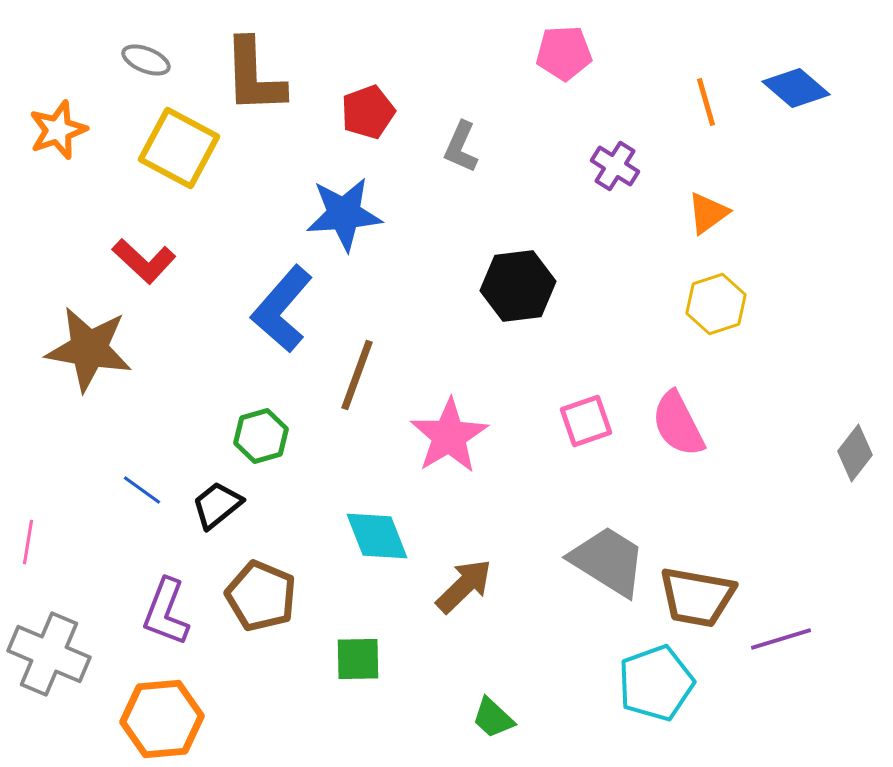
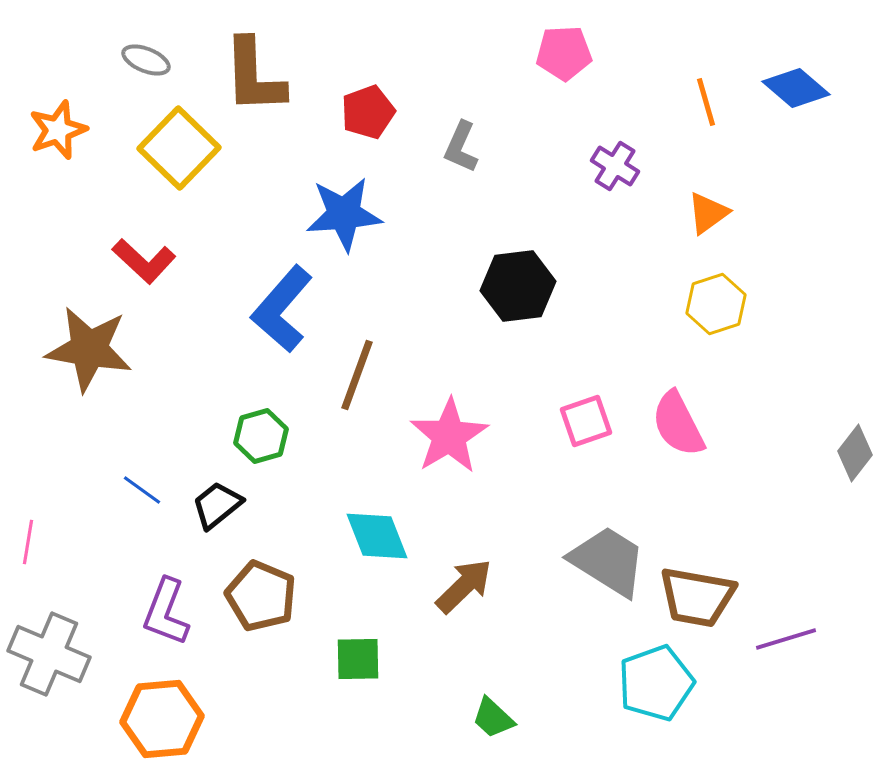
yellow square: rotated 16 degrees clockwise
purple line: moved 5 px right
